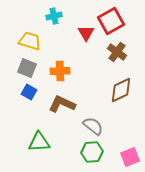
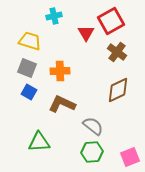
brown diamond: moved 3 px left
